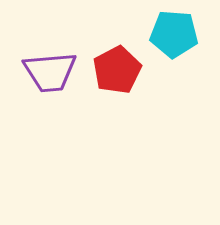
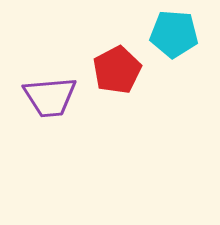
purple trapezoid: moved 25 px down
